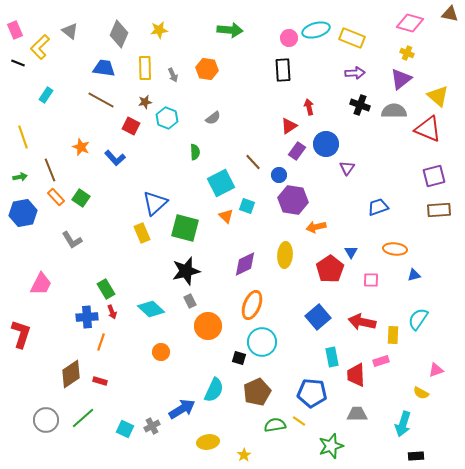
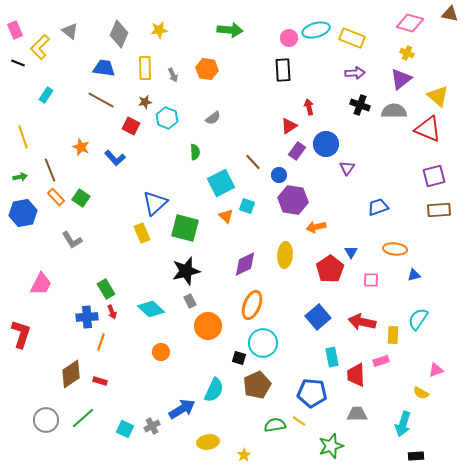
cyan circle at (262, 342): moved 1 px right, 1 px down
brown pentagon at (257, 392): moved 7 px up
